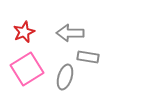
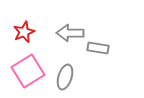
gray rectangle: moved 10 px right, 9 px up
pink square: moved 1 px right, 2 px down
